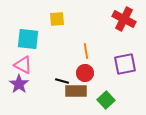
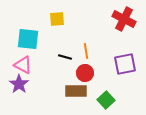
black line: moved 3 px right, 24 px up
